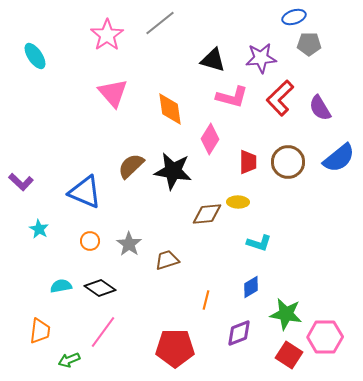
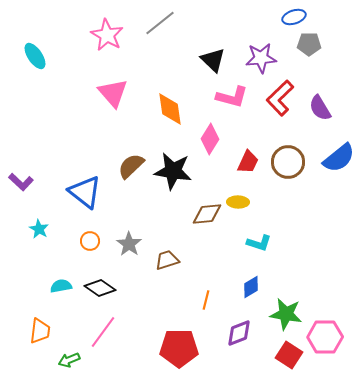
pink star: rotated 8 degrees counterclockwise
black triangle: rotated 28 degrees clockwise
red trapezoid: rotated 25 degrees clockwise
blue triangle: rotated 15 degrees clockwise
red pentagon: moved 4 px right
